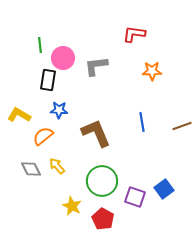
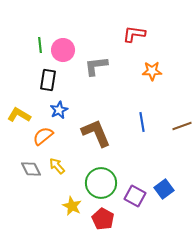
pink circle: moved 8 px up
blue star: rotated 30 degrees counterclockwise
green circle: moved 1 px left, 2 px down
purple square: moved 1 px up; rotated 10 degrees clockwise
